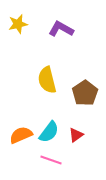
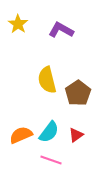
yellow star: rotated 24 degrees counterclockwise
purple L-shape: moved 1 px down
brown pentagon: moved 7 px left
